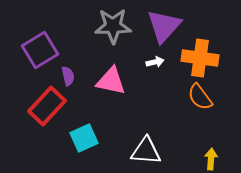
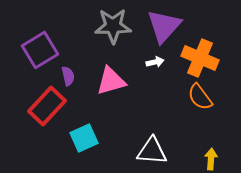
orange cross: rotated 15 degrees clockwise
pink triangle: rotated 28 degrees counterclockwise
white triangle: moved 6 px right
